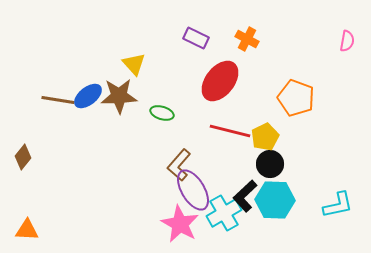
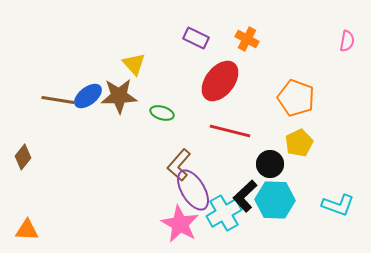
yellow pentagon: moved 34 px right, 6 px down
cyan L-shape: rotated 32 degrees clockwise
